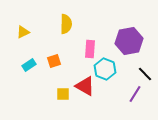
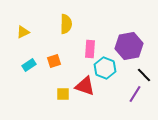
purple hexagon: moved 5 px down
cyan hexagon: moved 1 px up
black line: moved 1 px left, 1 px down
red triangle: rotated 10 degrees counterclockwise
